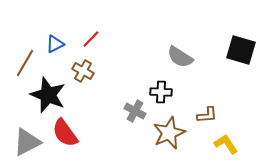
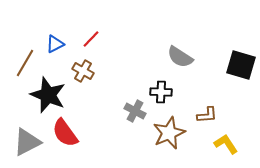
black square: moved 15 px down
